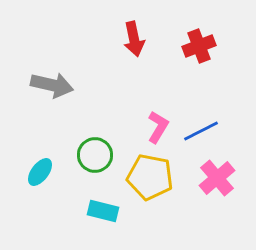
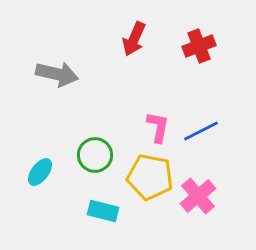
red arrow: rotated 36 degrees clockwise
gray arrow: moved 5 px right, 11 px up
pink L-shape: rotated 20 degrees counterclockwise
pink cross: moved 19 px left, 18 px down
